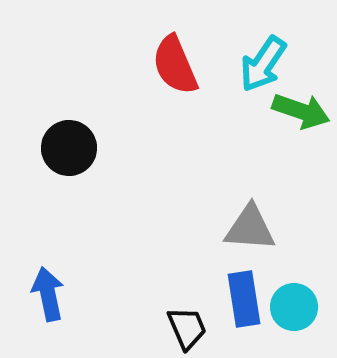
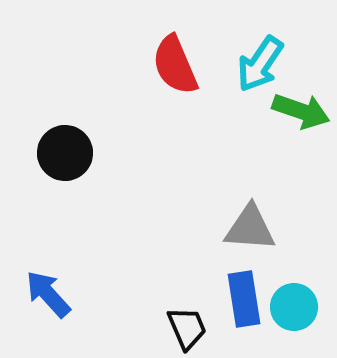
cyan arrow: moved 3 px left
black circle: moved 4 px left, 5 px down
blue arrow: rotated 30 degrees counterclockwise
